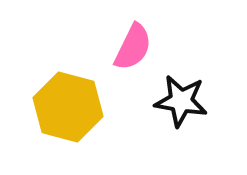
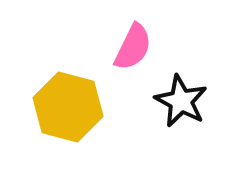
black star: rotated 18 degrees clockwise
